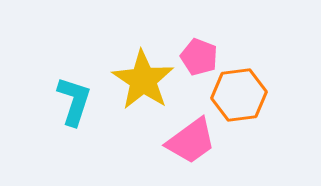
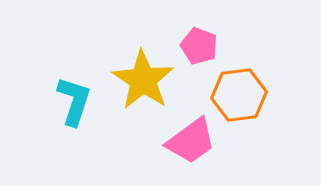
pink pentagon: moved 11 px up
